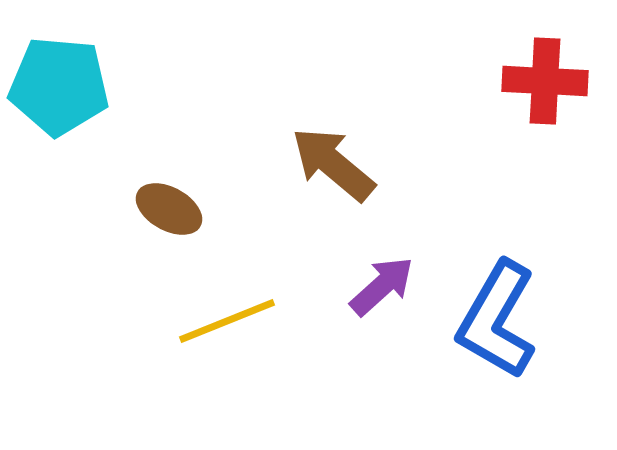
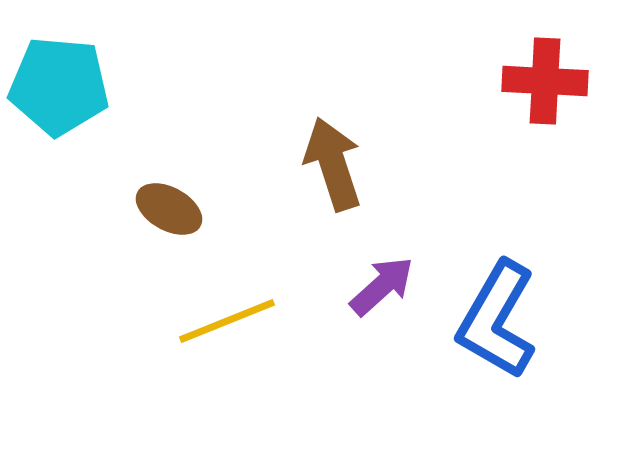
brown arrow: rotated 32 degrees clockwise
